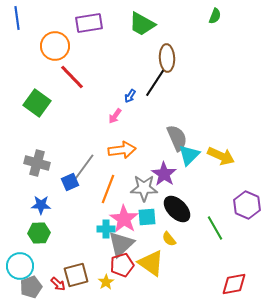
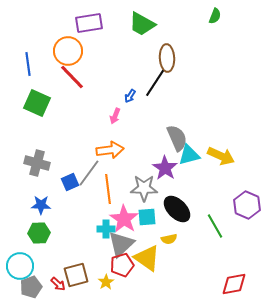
blue line: moved 11 px right, 46 px down
orange circle: moved 13 px right, 5 px down
green square: rotated 12 degrees counterclockwise
pink arrow: rotated 14 degrees counterclockwise
orange arrow: moved 12 px left
cyan triangle: rotated 30 degrees clockwise
gray line: moved 5 px right, 6 px down
purple star: moved 1 px right, 6 px up
orange line: rotated 28 degrees counterclockwise
green line: moved 2 px up
yellow semicircle: rotated 63 degrees counterclockwise
yellow triangle: moved 4 px left, 5 px up
